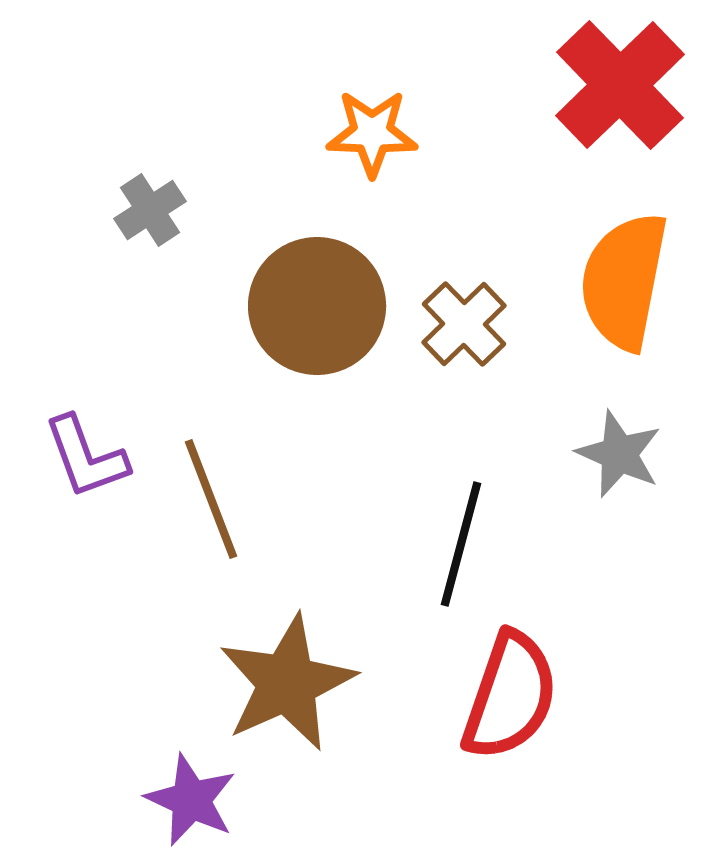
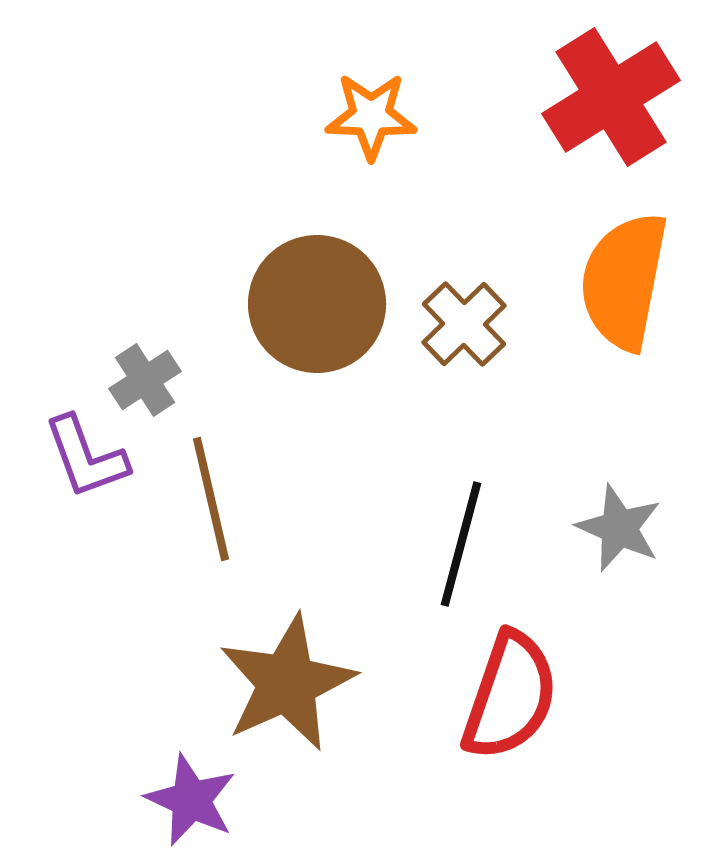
red cross: moved 9 px left, 12 px down; rotated 12 degrees clockwise
orange star: moved 1 px left, 17 px up
gray cross: moved 5 px left, 170 px down
brown circle: moved 2 px up
gray star: moved 74 px down
brown line: rotated 8 degrees clockwise
